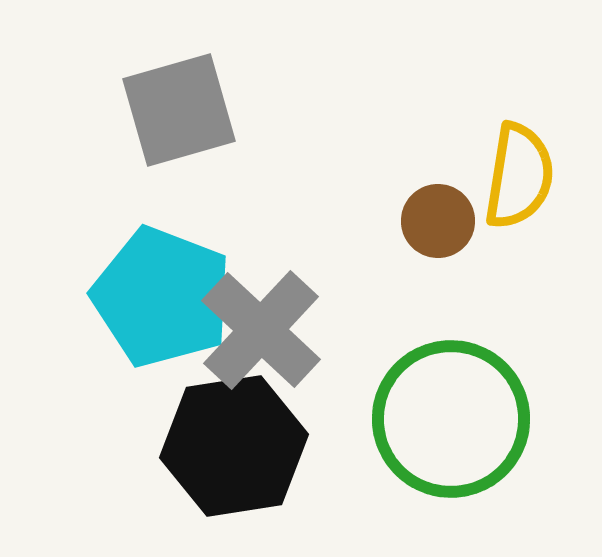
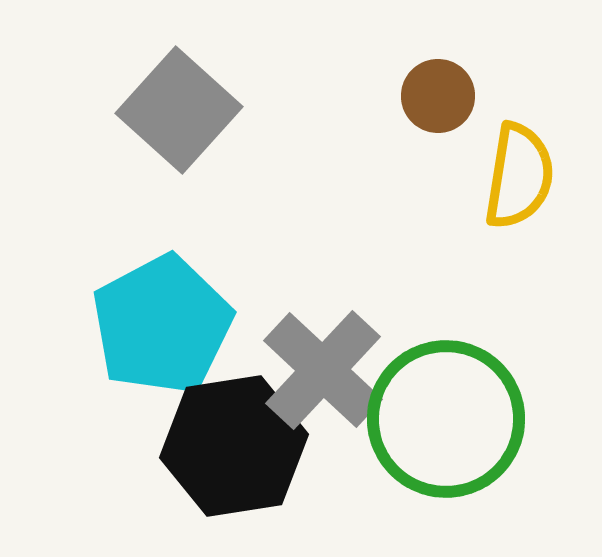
gray square: rotated 32 degrees counterclockwise
brown circle: moved 125 px up
cyan pentagon: moved 28 px down; rotated 23 degrees clockwise
gray cross: moved 62 px right, 40 px down
green circle: moved 5 px left
